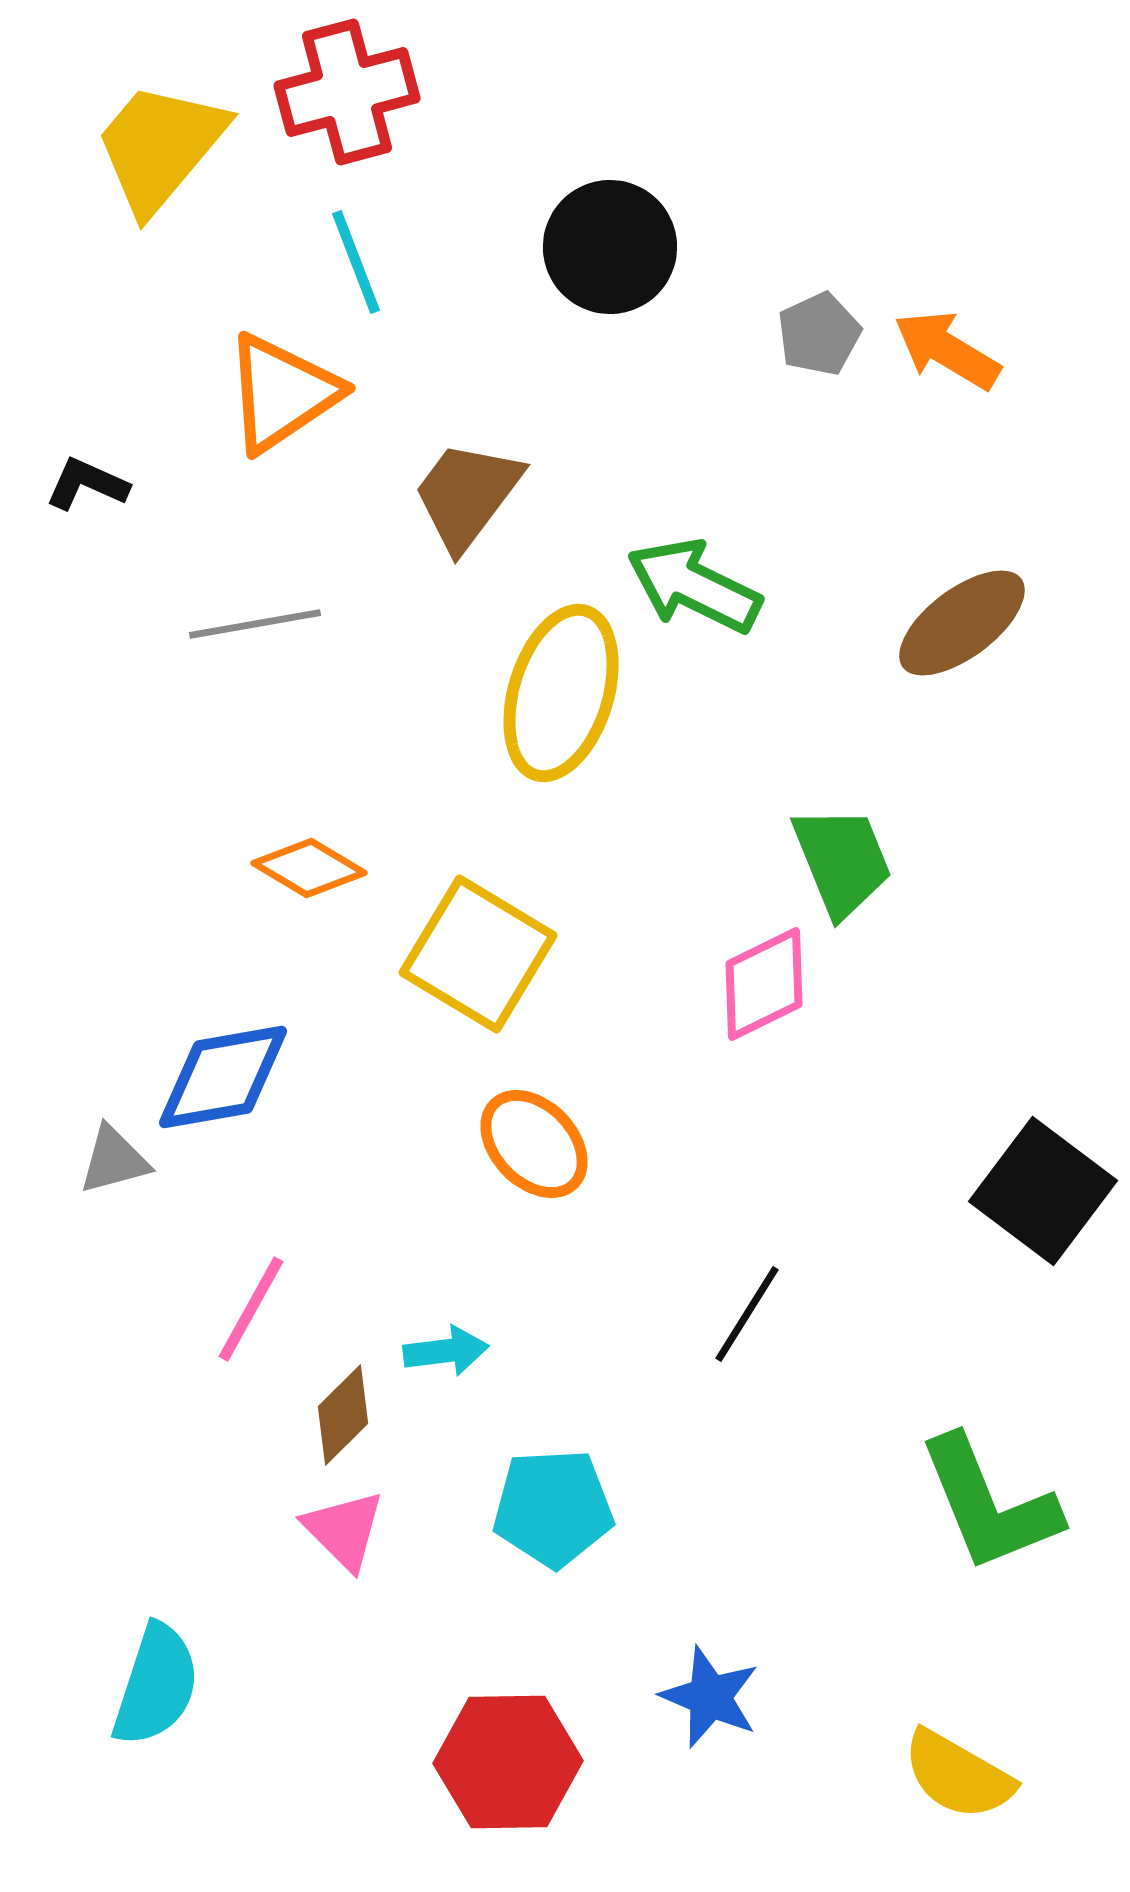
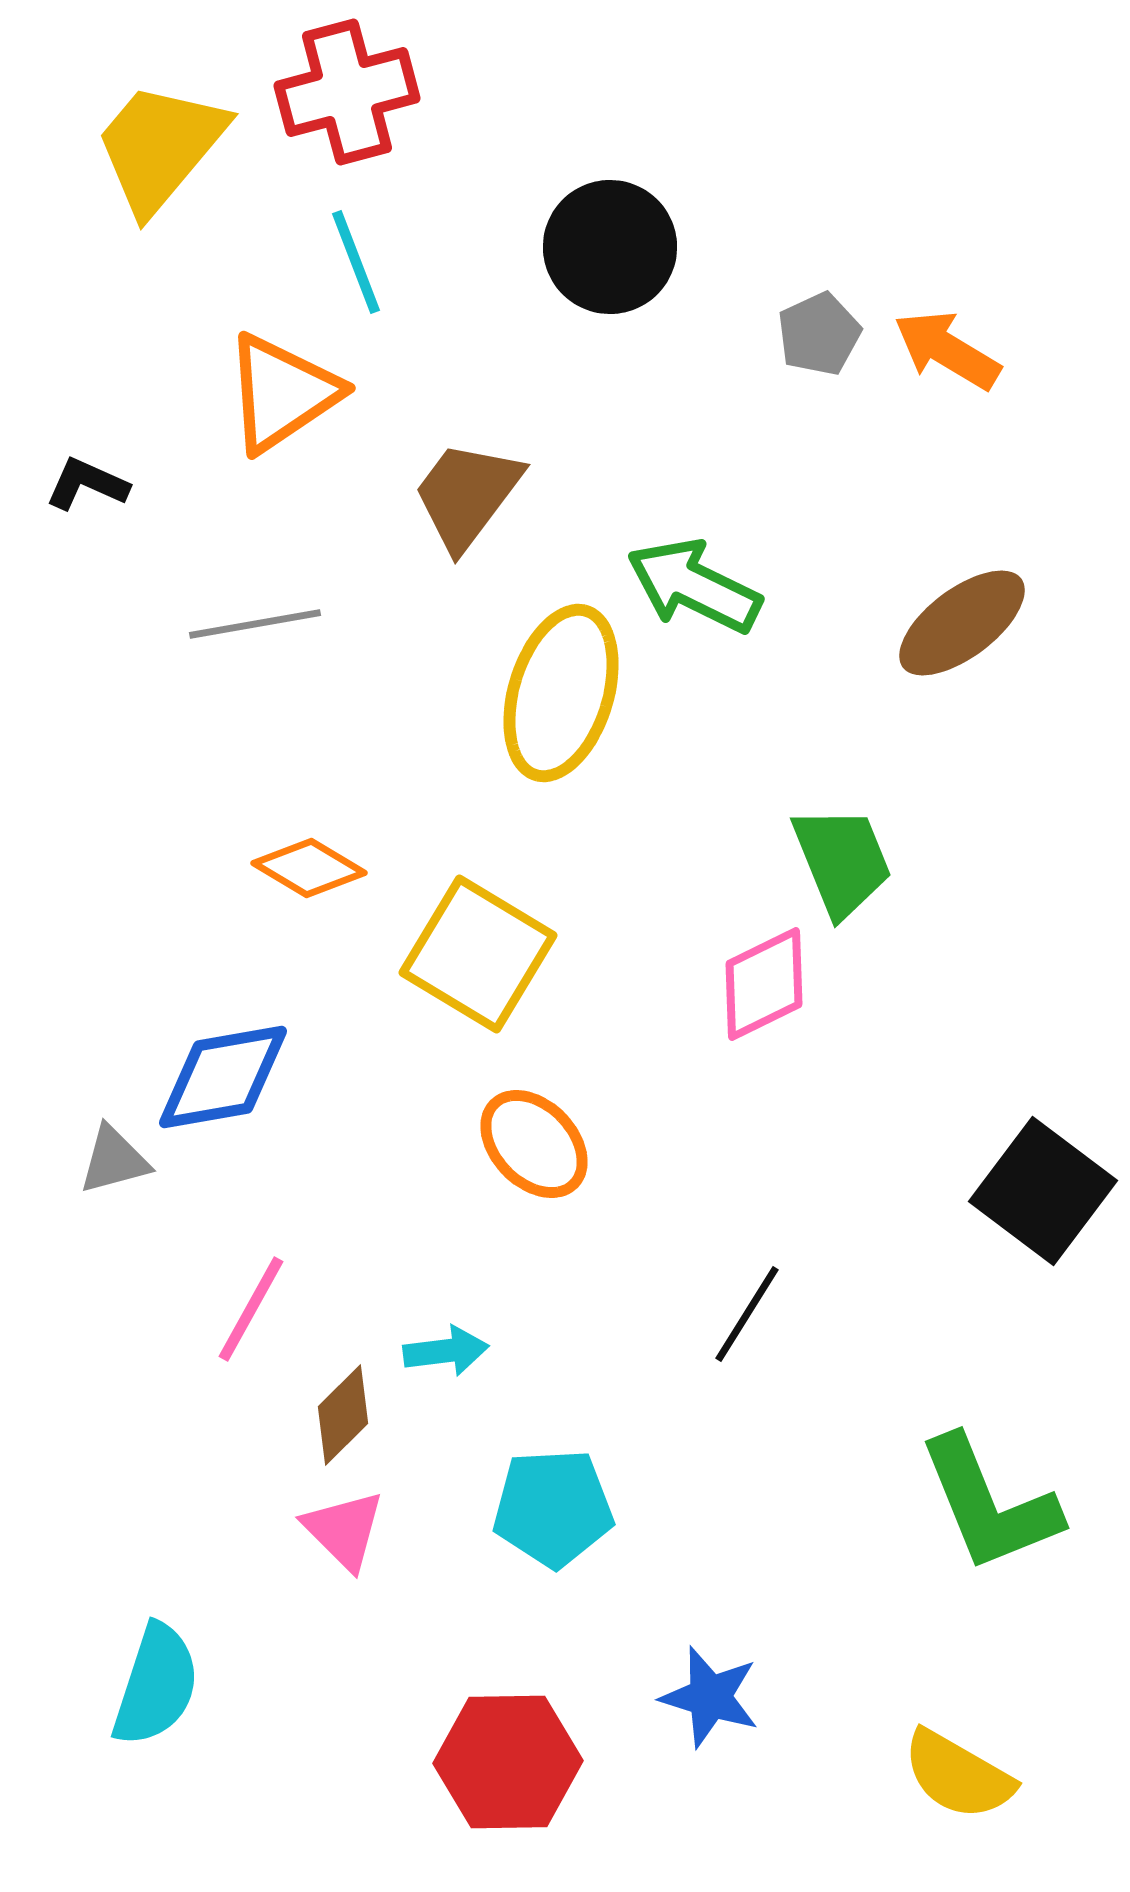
blue star: rotated 6 degrees counterclockwise
